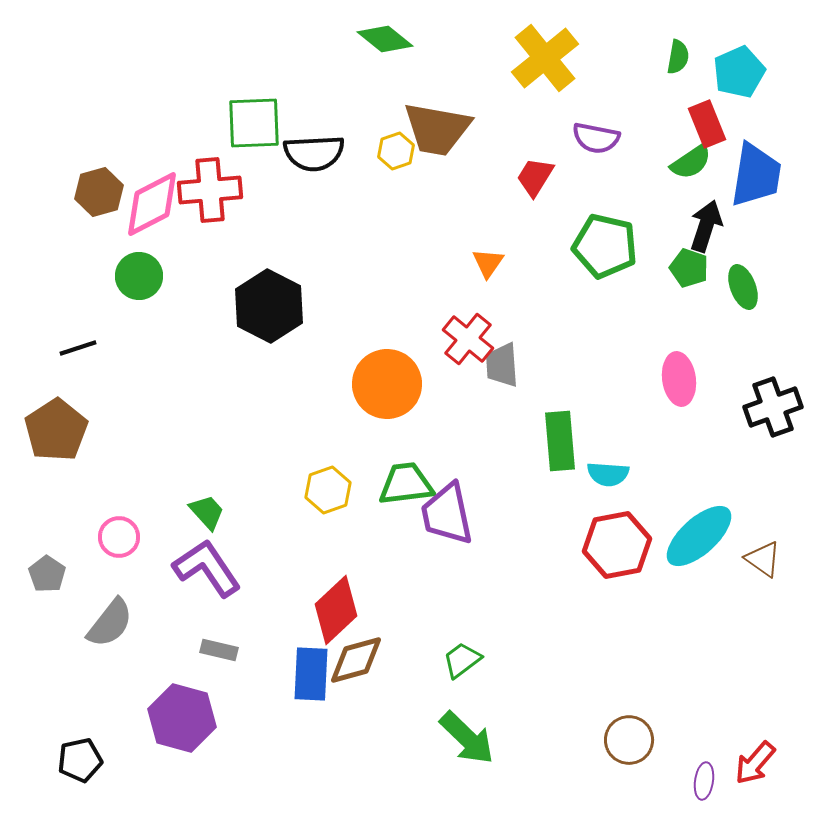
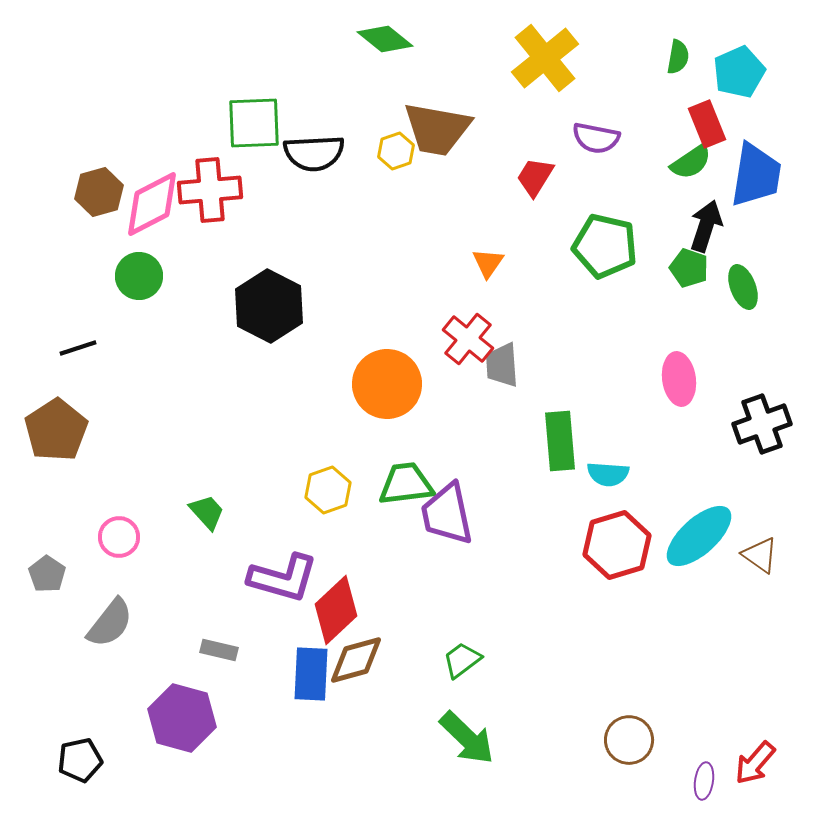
black cross at (773, 407): moved 11 px left, 17 px down
red hexagon at (617, 545): rotated 6 degrees counterclockwise
brown triangle at (763, 559): moved 3 px left, 4 px up
purple L-shape at (207, 568): moved 76 px right, 10 px down; rotated 140 degrees clockwise
